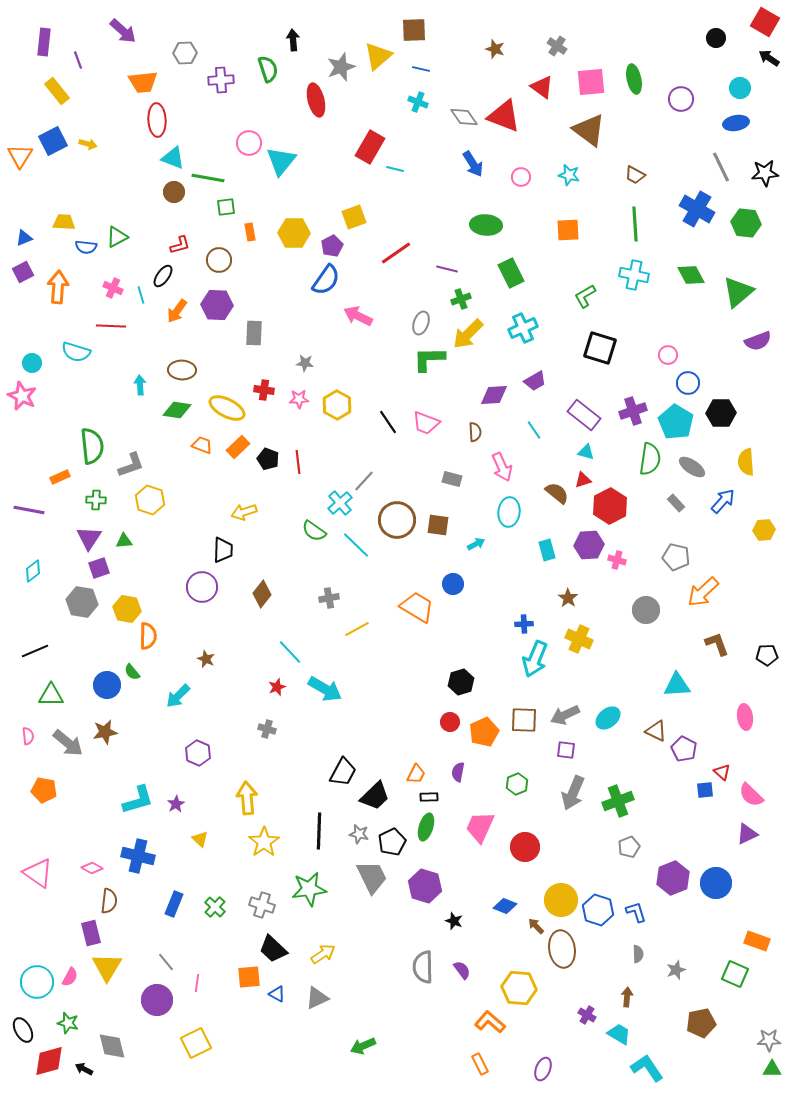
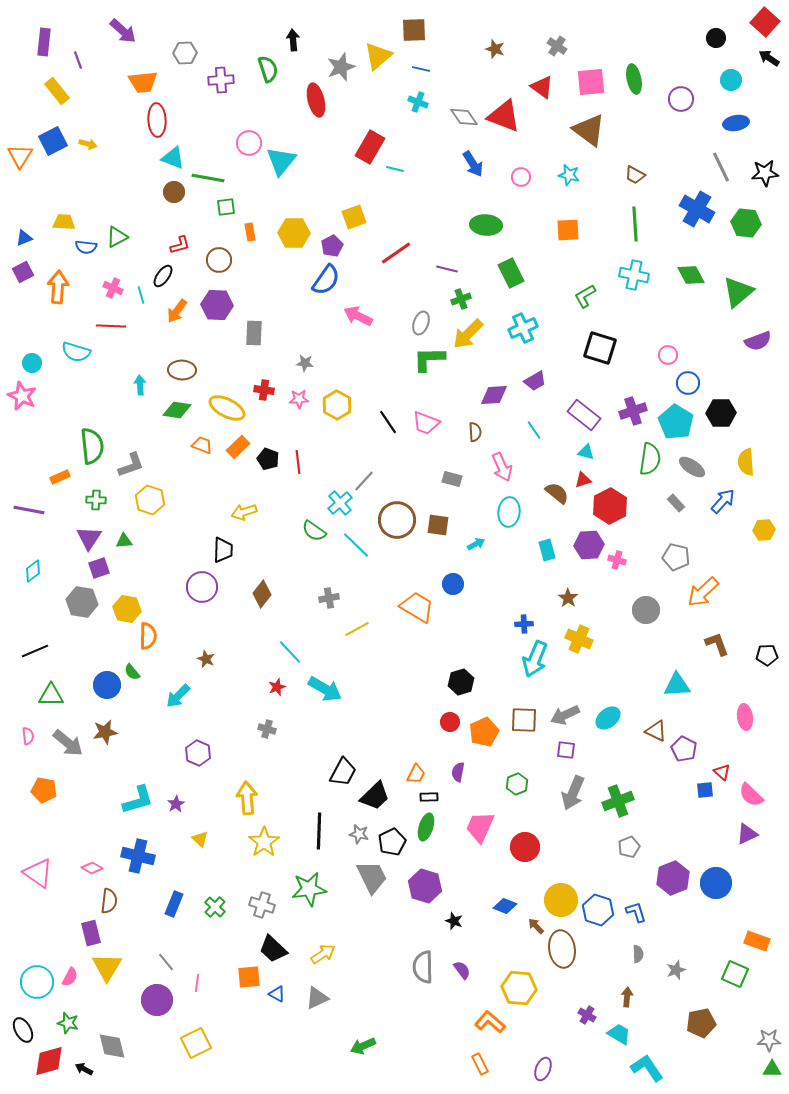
red square at (765, 22): rotated 12 degrees clockwise
cyan circle at (740, 88): moved 9 px left, 8 px up
